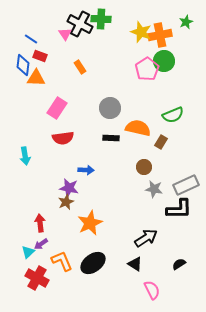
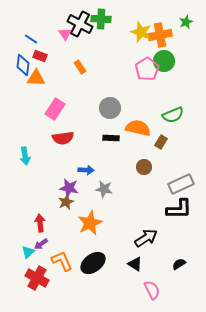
pink rectangle: moved 2 px left, 1 px down
gray rectangle: moved 5 px left, 1 px up
gray star: moved 50 px left
